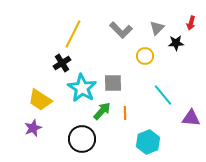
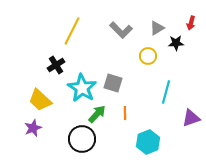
gray triangle: rotated 14 degrees clockwise
yellow line: moved 1 px left, 3 px up
yellow circle: moved 3 px right
black cross: moved 6 px left, 2 px down
gray square: rotated 18 degrees clockwise
cyan line: moved 3 px right, 3 px up; rotated 55 degrees clockwise
yellow trapezoid: rotated 10 degrees clockwise
green arrow: moved 5 px left, 3 px down
purple triangle: rotated 24 degrees counterclockwise
